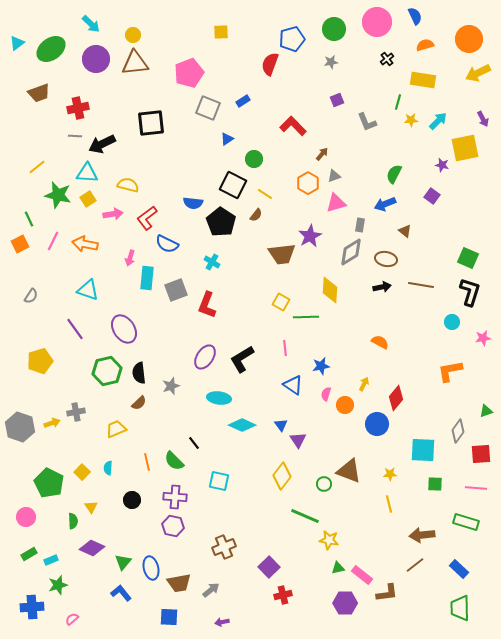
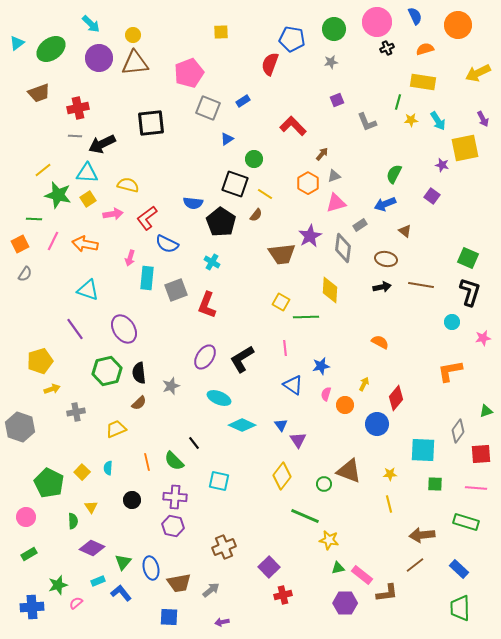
blue pentagon at (292, 39): rotated 25 degrees clockwise
orange circle at (469, 39): moved 11 px left, 14 px up
orange semicircle at (425, 45): moved 4 px down
purple circle at (96, 59): moved 3 px right, 1 px up
black cross at (387, 59): moved 11 px up; rotated 16 degrees clockwise
yellow rectangle at (423, 80): moved 2 px down
cyan arrow at (438, 121): rotated 102 degrees clockwise
yellow line at (37, 167): moved 6 px right, 3 px down
black square at (233, 185): moved 2 px right, 1 px up; rotated 8 degrees counterclockwise
green line at (29, 219): moved 5 px right; rotated 63 degrees counterclockwise
gray rectangle at (360, 225): rotated 48 degrees clockwise
gray diamond at (351, 252): moved 8 px left, 4 px up; rotated 52 degrees counterclockwise
gray semicircle at (31, 296): moved 6 px left, 22 px up
cyan ellipse at (219, 398): rotated 15 degrees clockwise
yellow arrow at (52, 423): moved 34 px up
cyan rectangle at (51, 560): moved 47 px right, 21 px down
pink semicircle at (72, 619): moved 4 px right, 16 px up
